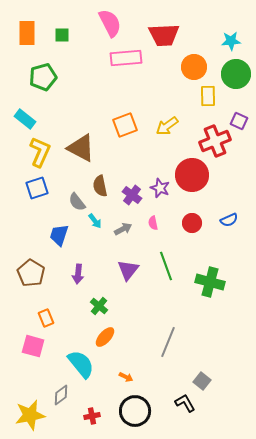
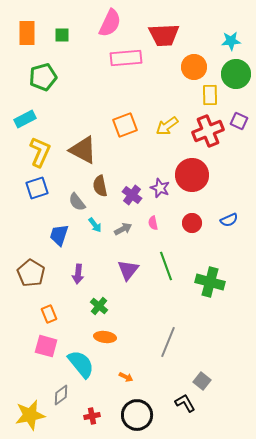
pink semicircle at (110, 23): rotated 52 degrees clockwise
yellow rectangle at (208, 96): moved 2 px right, 1 px up
cyan rectangle at (25, 119): rotated 65 degrees counterclockwise
red cross at (215, 141): moved 7 px left, 10 px up
brown triangle at (81, 148): moved 2 px right, 2 px down
cyan arrow at (95, 221): moved 4 px down
orange rectangle at (46, 318): moved 3 px right, 4 px up
orange ellipse at (105, 337): rotated 55 degrees clockwise
pink square at (33, 346): moved 13 px right
black circle at (135, 411): moved 2 px right, 4 px down
